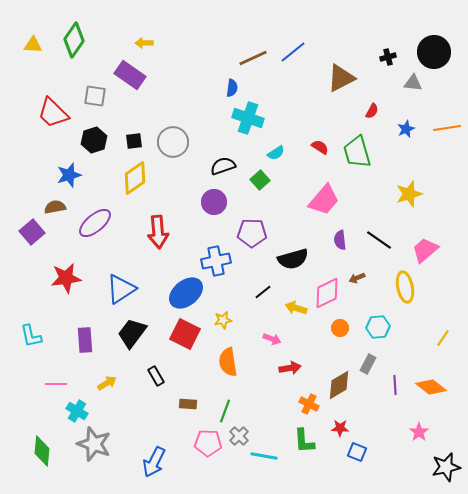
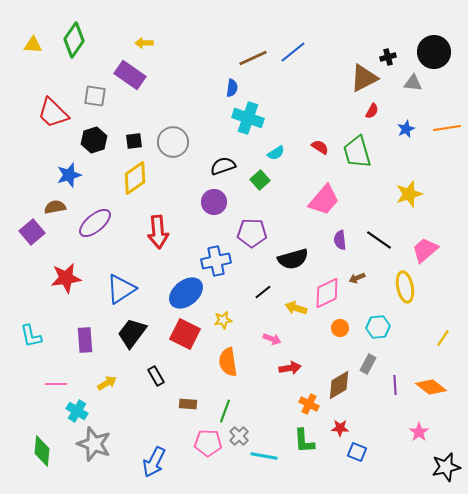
brown triangle at (341, 78): moved 23 px right
